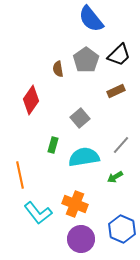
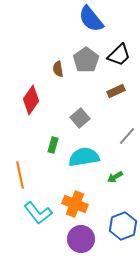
gray line: moved 6 px right, 9 px up
blue hexagon: moved 1 px right, 3 px up; rotated 16 degrees clockwise
